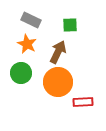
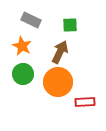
orange star: moved 5 px left, 2 px down
brown arrow: moved 2 px right
green circle: moved 2 px right, 1 px down
red rectangle: moved 2 px right
